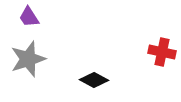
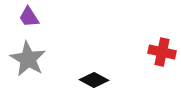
gray star: rotated 24 degrees counterclockwise
